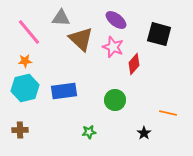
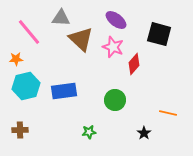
orange star: moved 9 px left, 2 px up
cyan hexagon: moved 1 px right, 2 px up
